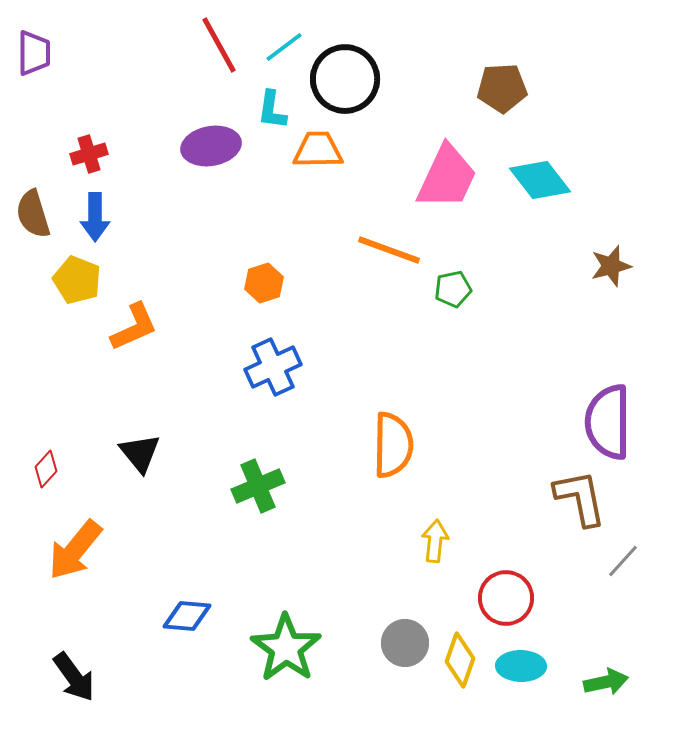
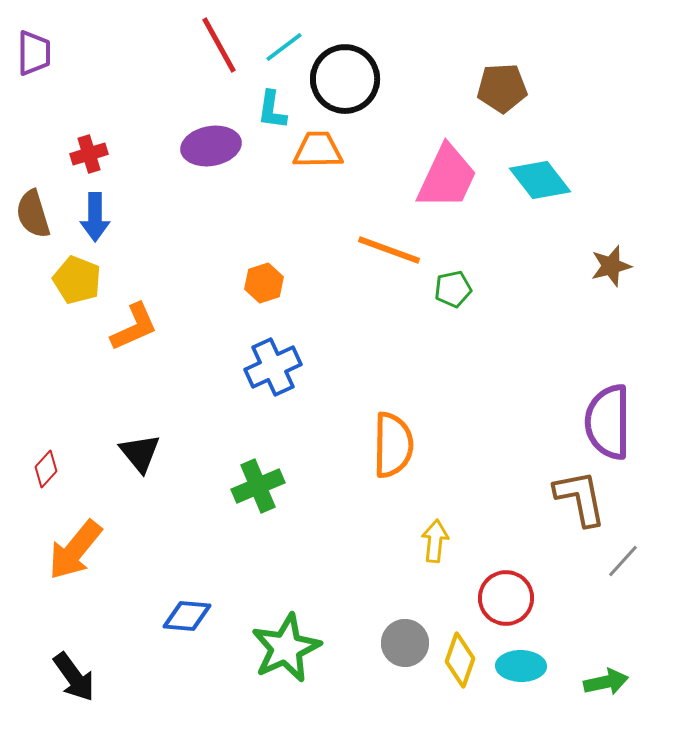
green star: rotated 12 degrees clockwise
